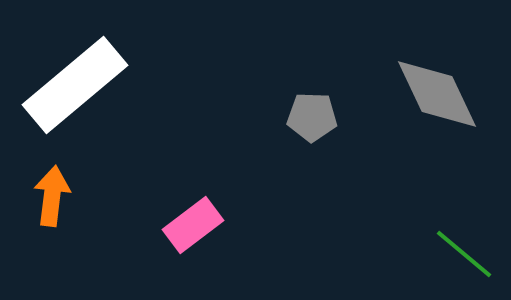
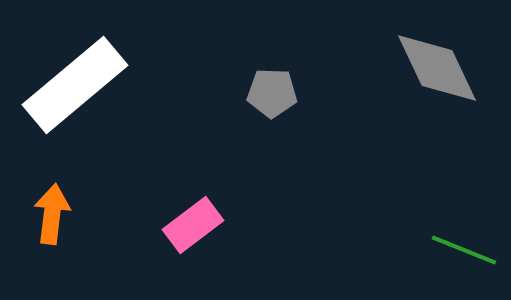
gray diamond: moved 26 px up
gray pentagon: moved 40 px left, 24 px up
orange arrow: moved 18 px down
green line: moved 4 px up; rotated 18 degrees counterclockwise
